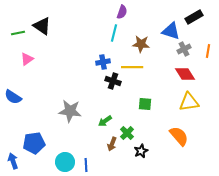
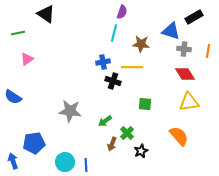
black triangle: moved 4 px right, 12 px up
gray cross: rotated 32 degrees clockwise
